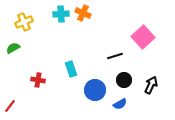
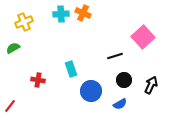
blue circle: moved 4 px left, 1 px down
